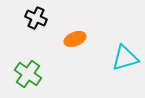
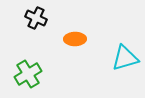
orange ellipse: rotated 20 degrees clockwise
green cross: rotated 24 degrees clockwise
